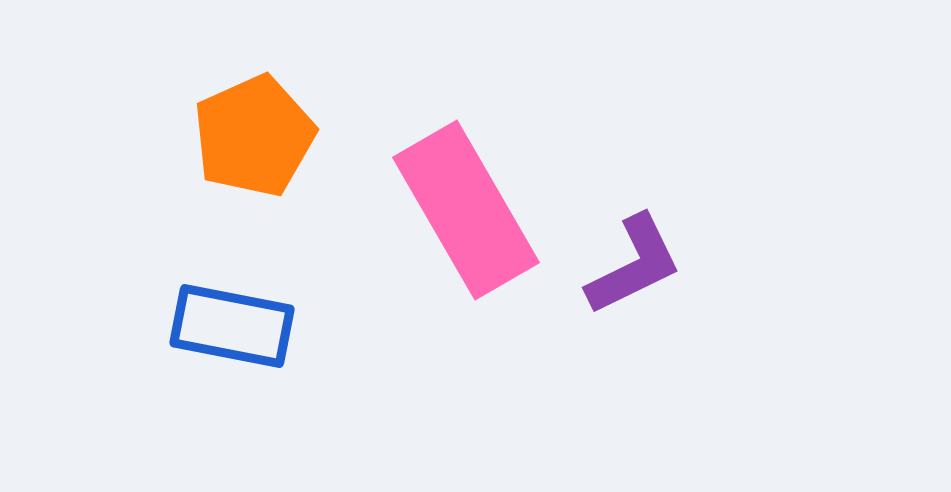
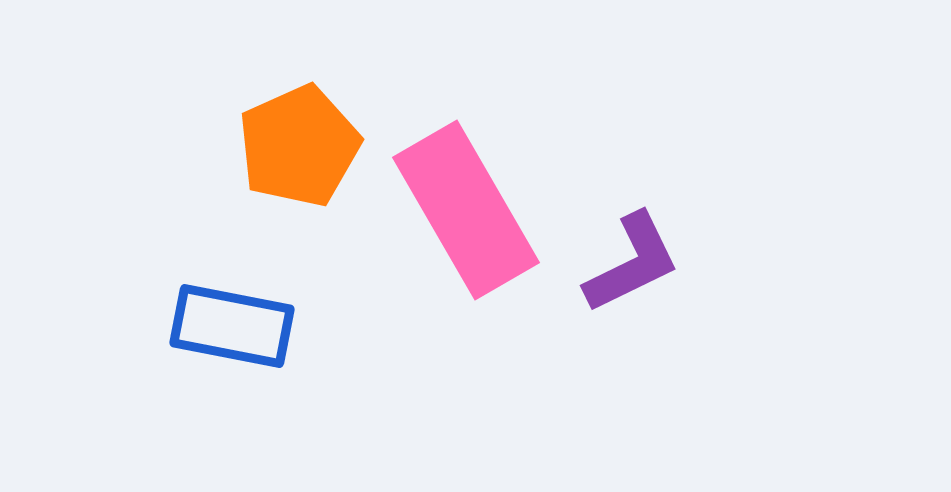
orange pentagon: moved 45 px right, 10 px down
purple L-shape: moved 2 px left, 2 px up
